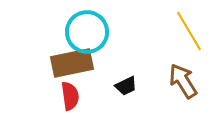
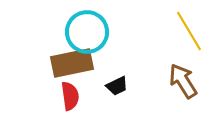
black trapezoid: moved 9 px left
